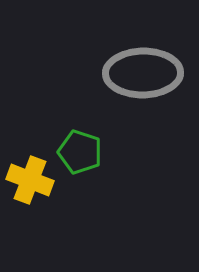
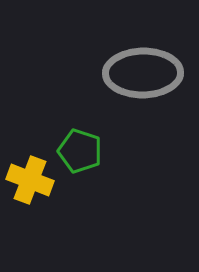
green pentagon: moved 1 px up
